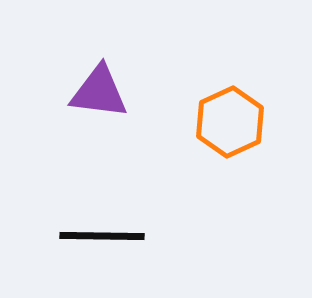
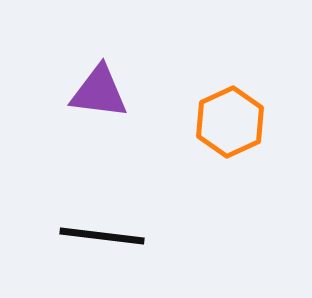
black line: rotated 6 degrees clockwise
